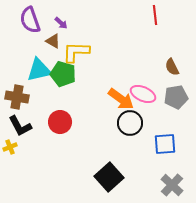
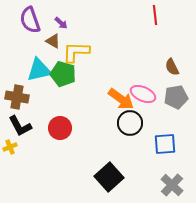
red circle: moved 6 px down
